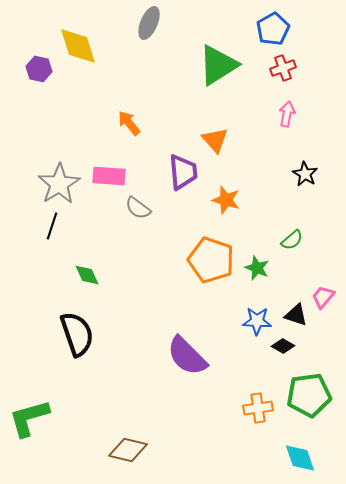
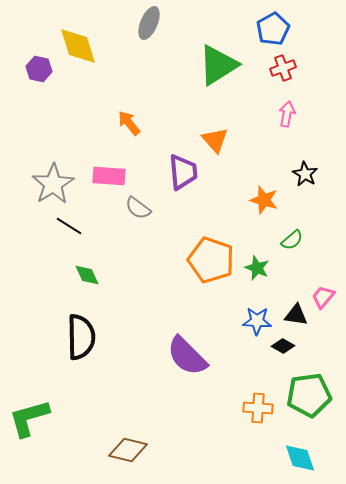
gray star: moved 6 px left
orange star: moved 38 px right
black line: moved 17 px right; rotated 76 degrees counterclockwise
black triangle: rotated 10 degrees counterclockwise
black semicircle: moved 4 px right, 3 px down; rotated 18 degrees clockwise
orange cross: rotated 12 degrees clockwise
